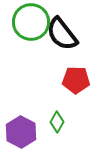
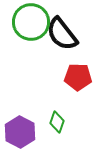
red pentagon: moved 2 px right, 3 px up
green diamond: rotated 10 degrees counterclockwise
purple hexagon: moved 1 px left
